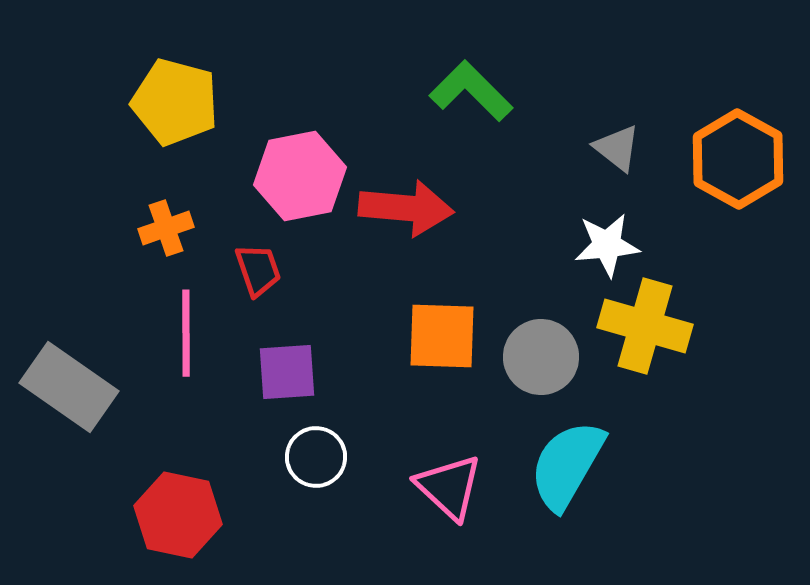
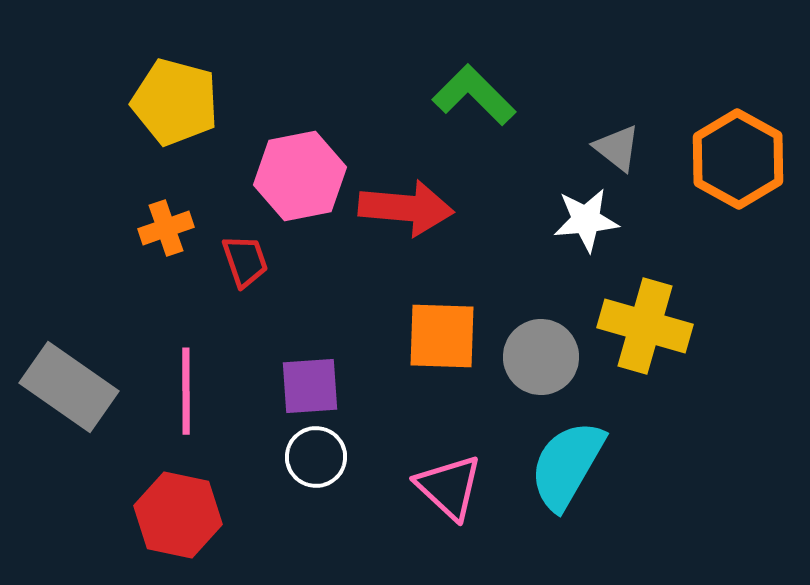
green L-shape: moved 3 px right, 4 px down
white star: moved 21 px left, 25 px up
red trapezoid: moved 13 px left, 9 px up
pink line: moved 58 px down
purple square: moved 23 px right, 14 px down
